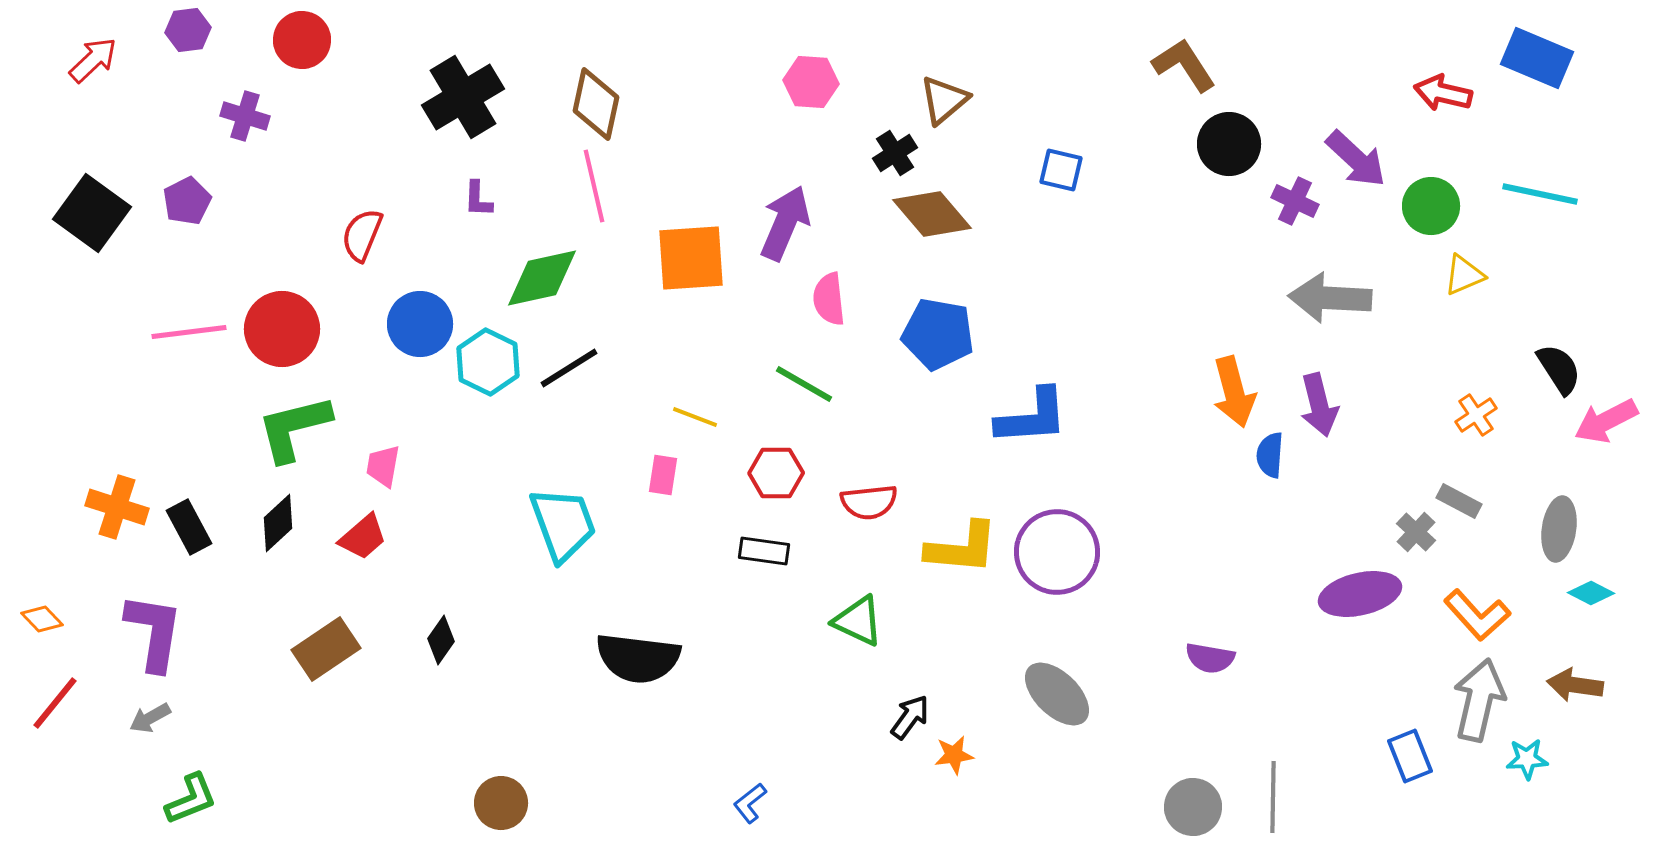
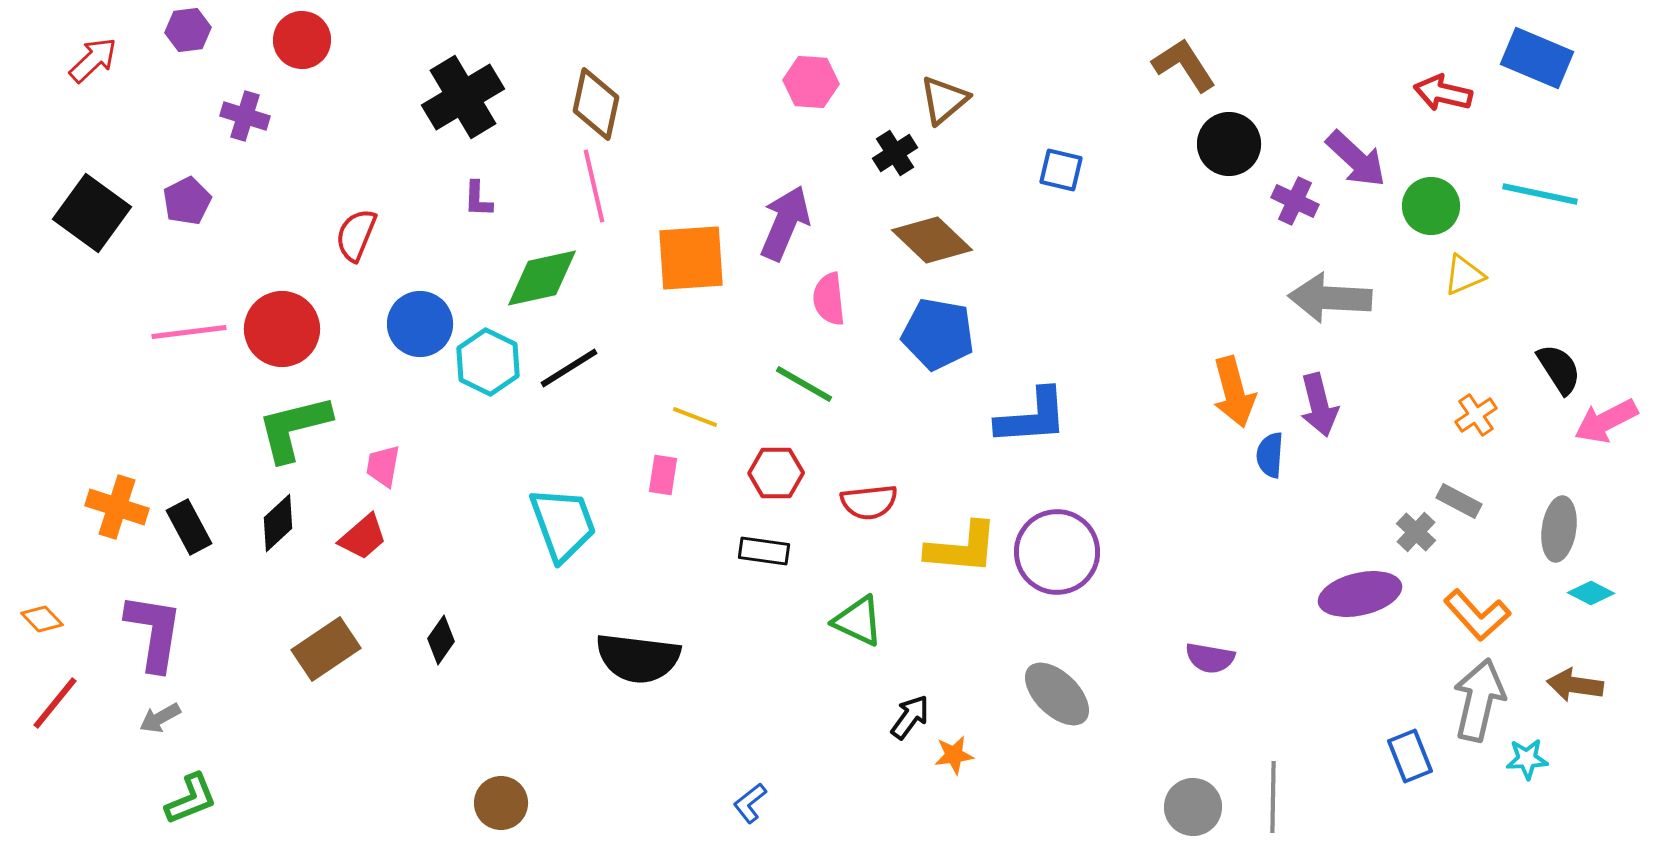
brown diamond at (932, 214): moved 26 px down; rotated 6 degrees counterclockwise
red semicircle at (362, 235): moved 6 px left
gray arrow at (150, 718): moved 10 px right
